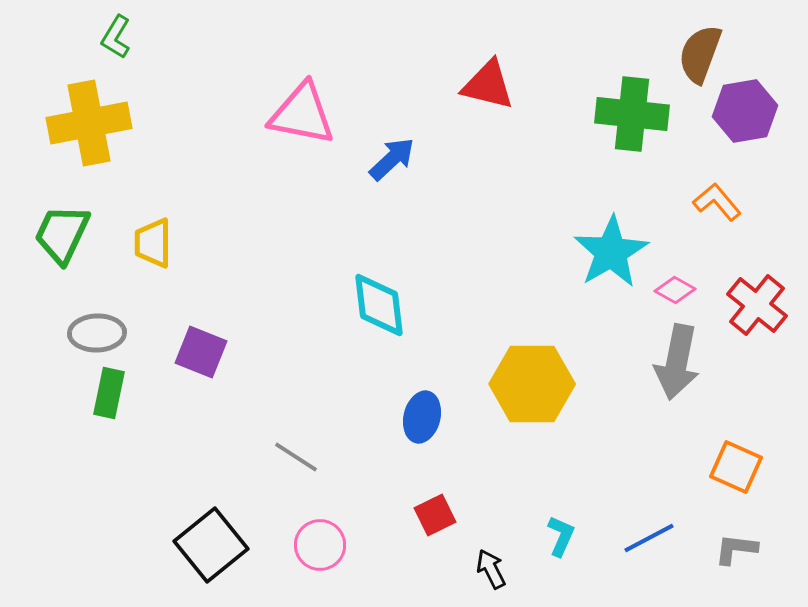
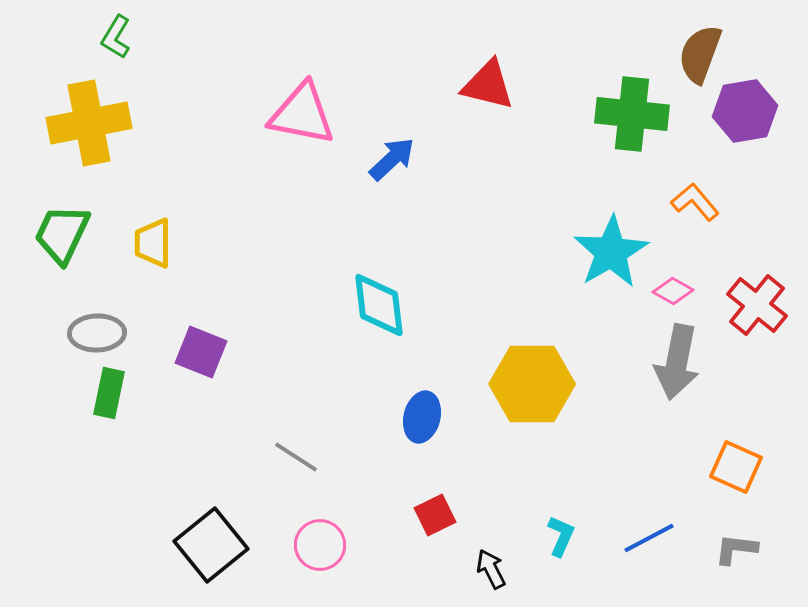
orange L-shape: moved 22 px left
pink diamond: moved 2 px left, 1 px down
